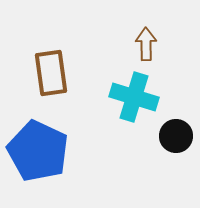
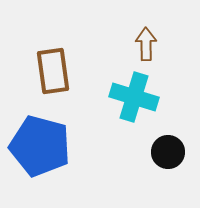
brown rectangle: moved 2 px right, 2 px up
black circle: moved 8 px left, 16 px down
blue pentagon: moved 2 px right, 5 px up; rotated 10 degrees counterclockwise
